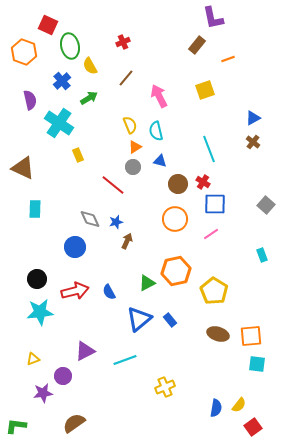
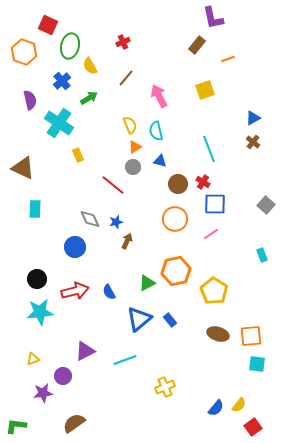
green ellipse at (70, 46): rotated 25 degrees clockwise
blue semicircle at (216, 408): rotated 30 degrees clockwise
